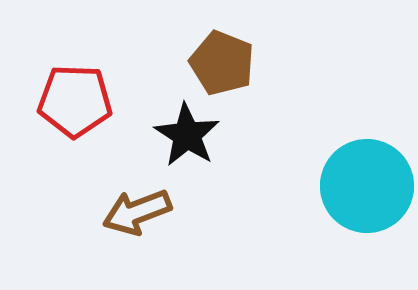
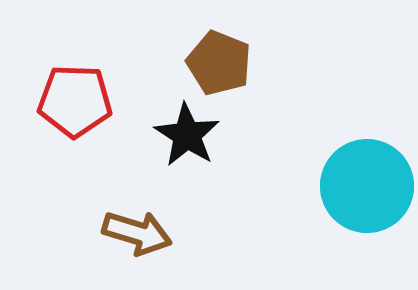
brown pentagon: moved 3 px left
brown arrow: moved 21 px down; rotated 142 degrees counterclockwise
